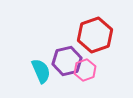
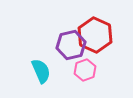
red hexagon: rotated 16 degrees counterclockwise
purple hexagon: moved 4 px right, 16 px up
